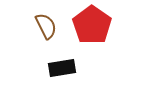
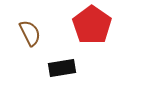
brown semicircle: moved 16 px left, 7 px down
